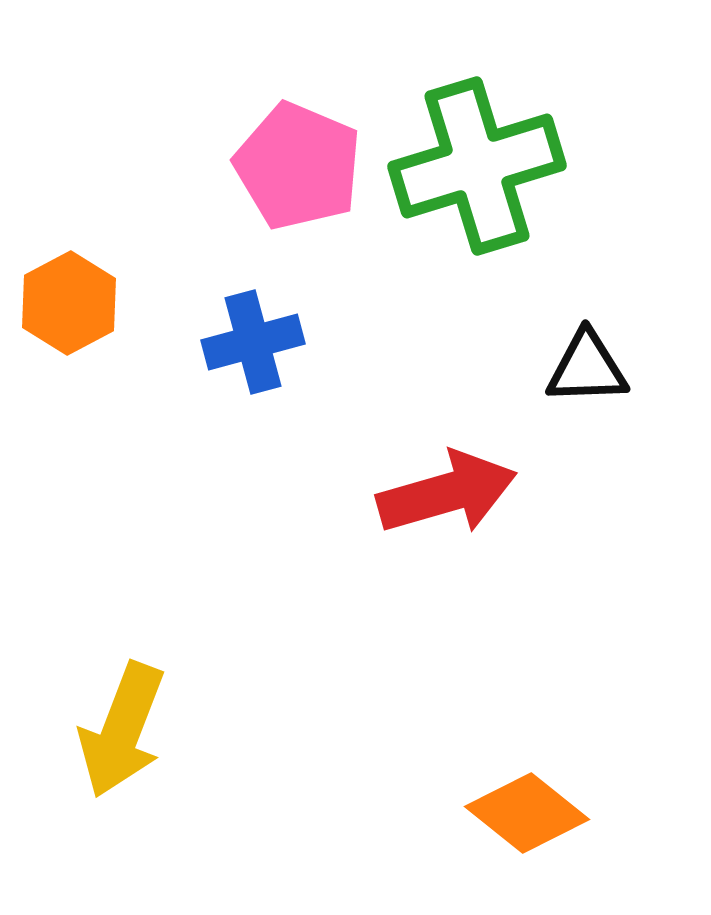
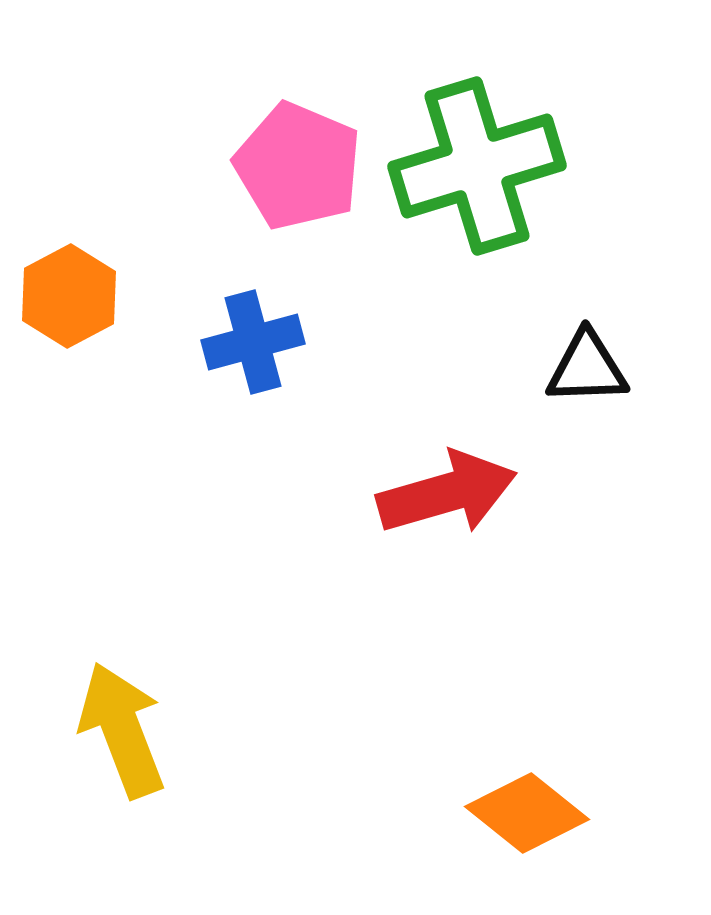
orange hexagon: moved 7 px up
yellow arrow: rotated 138 degrees clockwise
